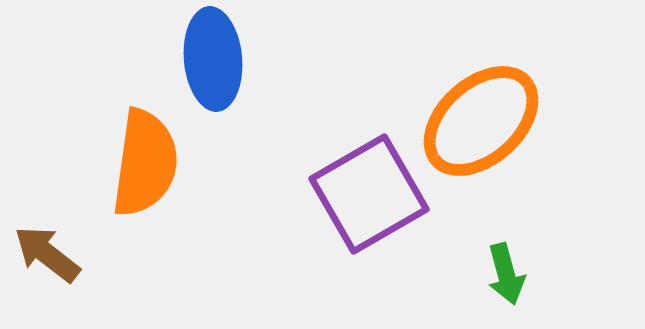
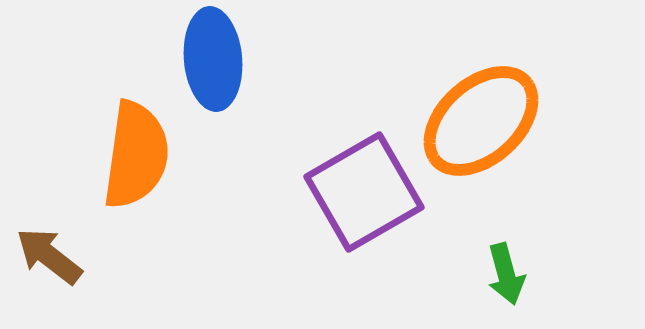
orange semicircle: moved 9 px left, 8 px up
purple square: moved 5 px left, 2 px up
brown arrow: moved 2 px right, 2 px down
